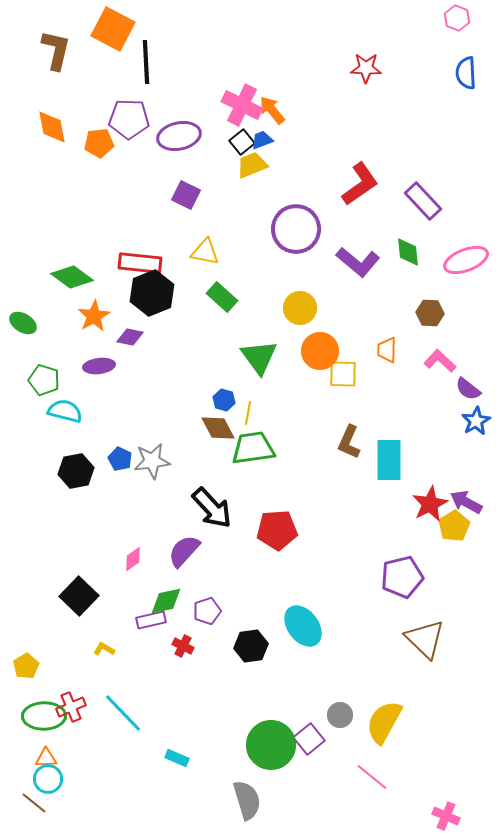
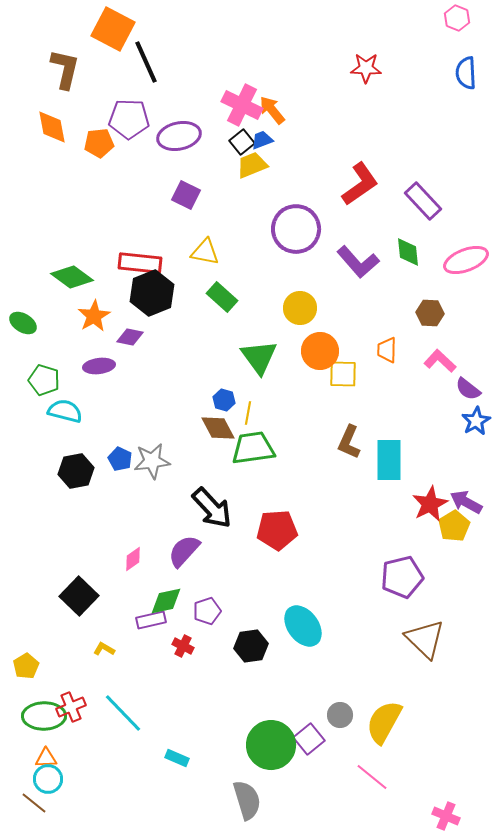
brown L-shape at (56, 50): moved 9 px right, 19 px down
black line at (146, 62): rotated 21 degrees counterclockwise
purple L-shape at (358, 262): rotated 9 degrees clockwise
